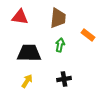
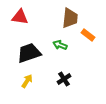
brown trapezoid: moved 12 px right
green arrow: rotated 80 degrees counterclockwise
black trapezoid: rotated 20 degrees counterclockwise
black cross: rotated 24 degrees counterclockwise
